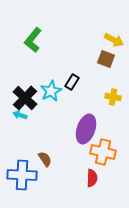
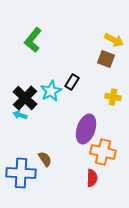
blue cross: moved 1 px left, 2 px up
